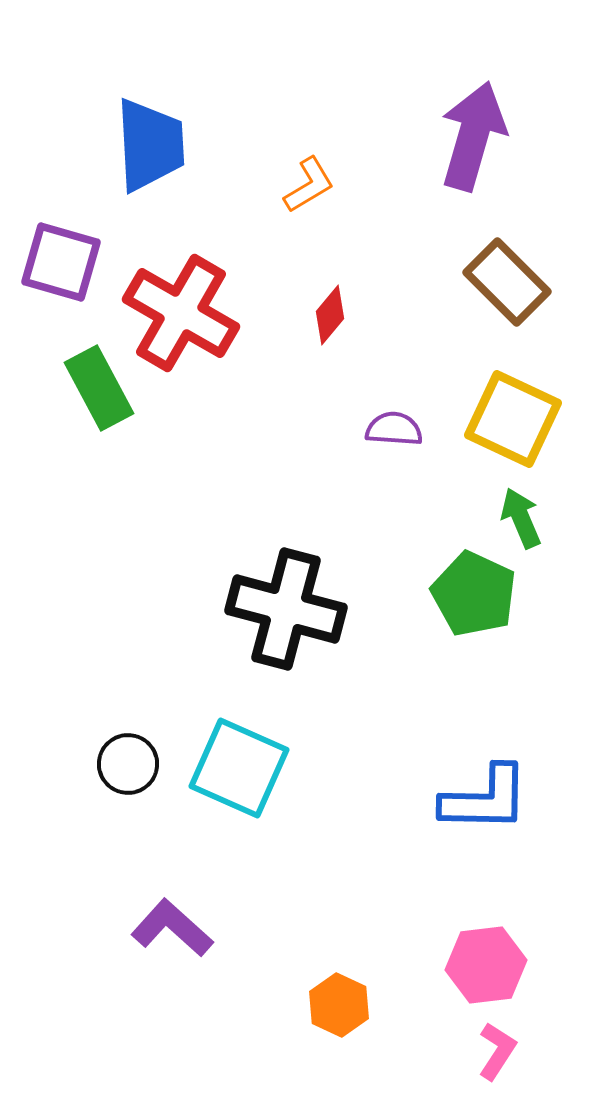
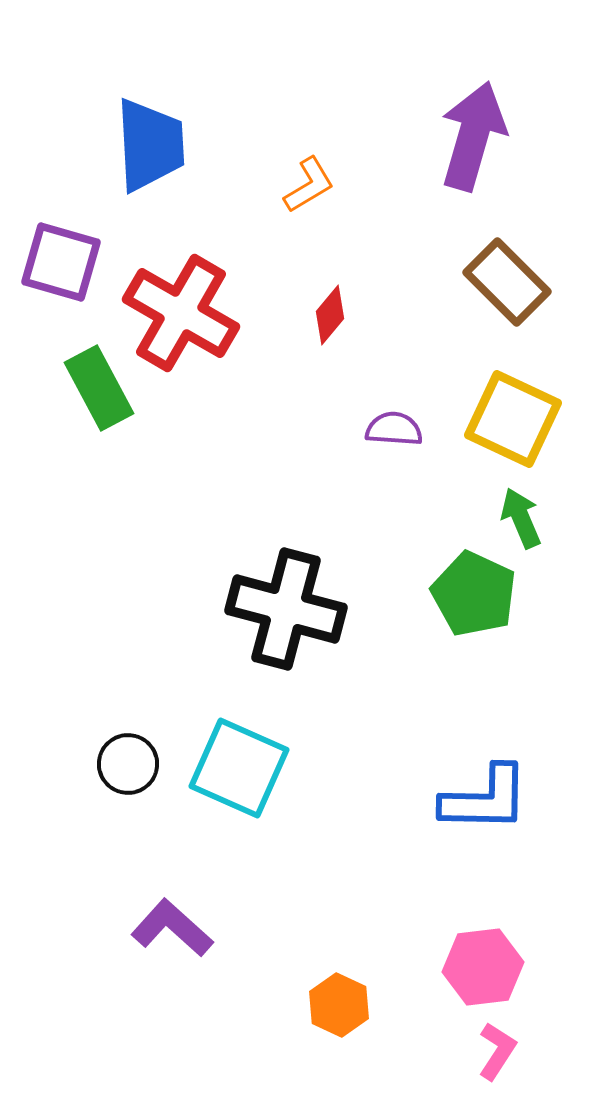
pink hexagon: moved 3 px left, 2 px down
